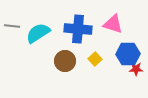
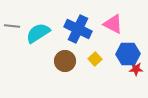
pink triangle: rotated 10 degrees clockwise
blue cross: rotated 20 degrees clockwise
